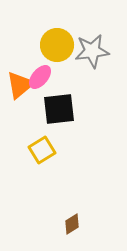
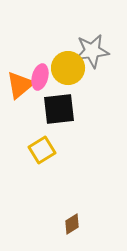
yellow circle: moved 11 px right, 23 px down
pink ellipse: rotated 25 degrees counterclockwise
